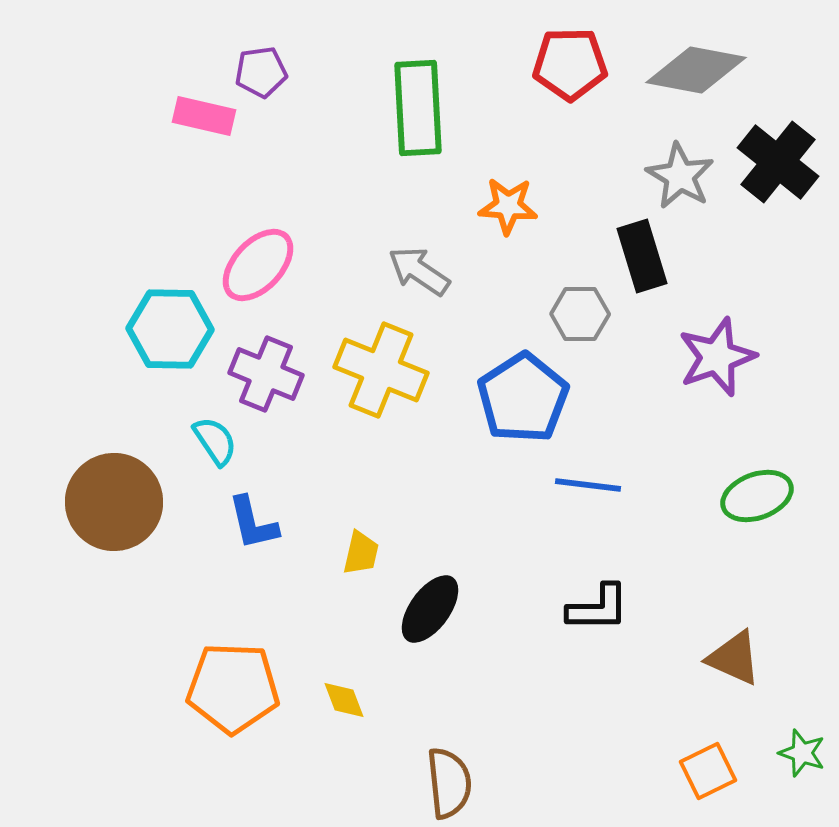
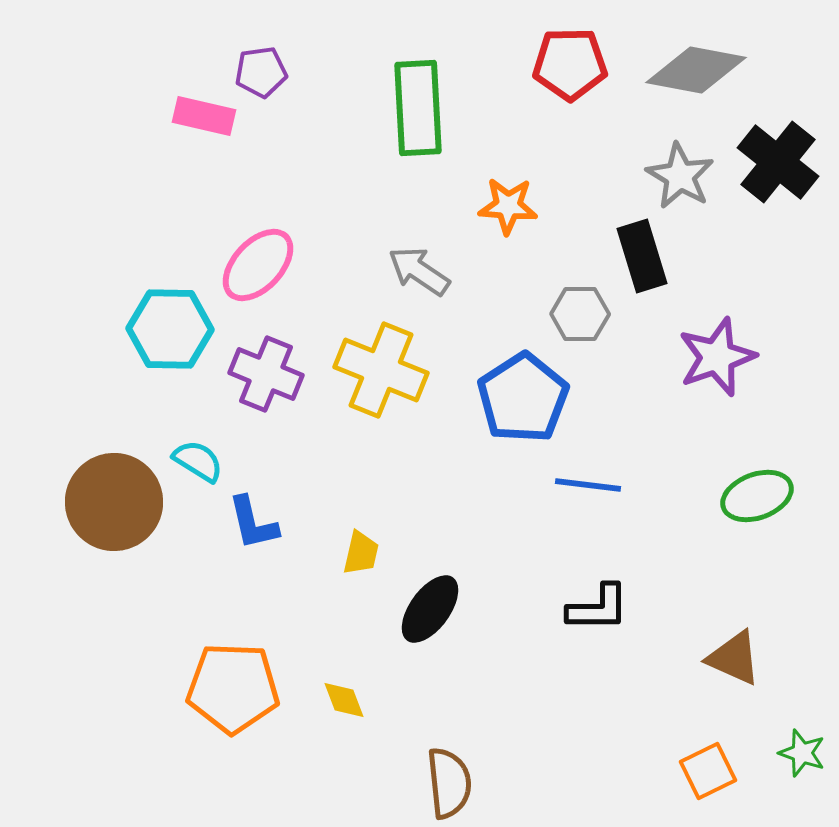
cyan semicircle: moved 17 px left, 20 px down; rotated 24 degrees counterclockwise
